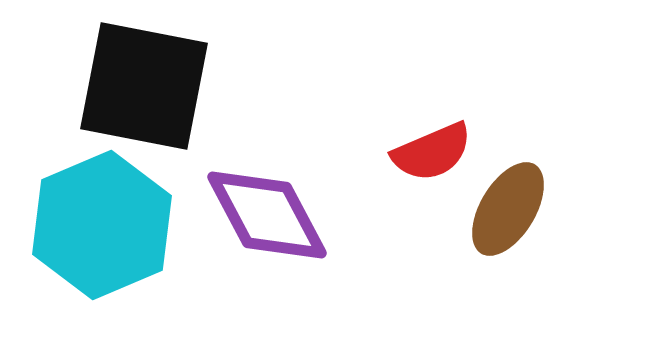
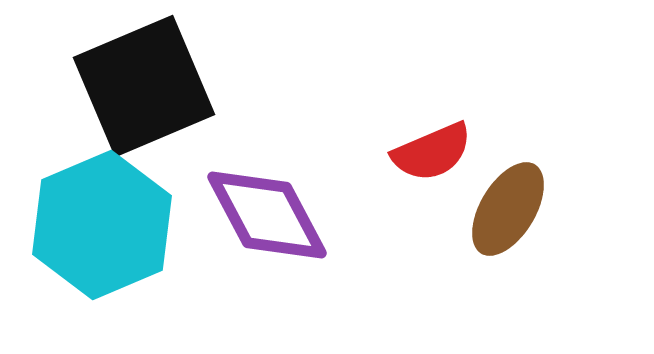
black square: rotated 34 degrees counterclockwise
